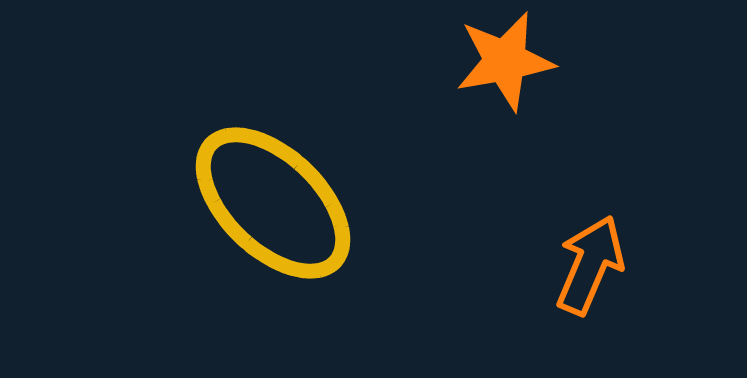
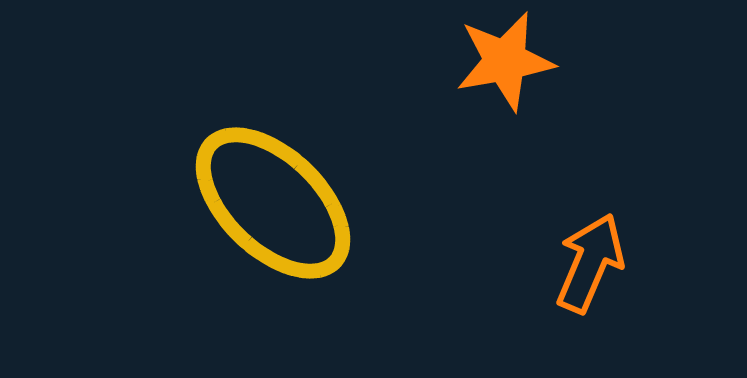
orange arrow: moved 2 px up
